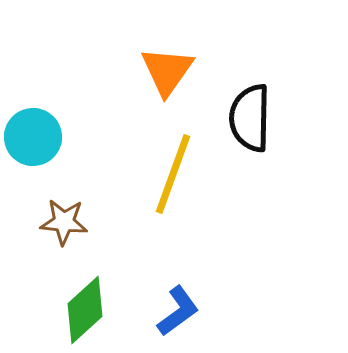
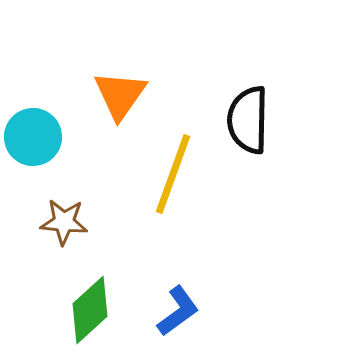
orange triangle: moved 47 px left, 24 px down
black semicircle: moved 2 px left, 2 px down
green diamond: moved 5 px right
